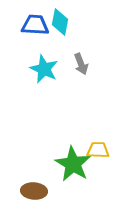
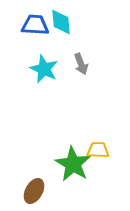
cyan diamond: moved 1 px right; rotated 16 degrees counterclockwise
brown ellipse: rotated 65 degrees counterclockwise
